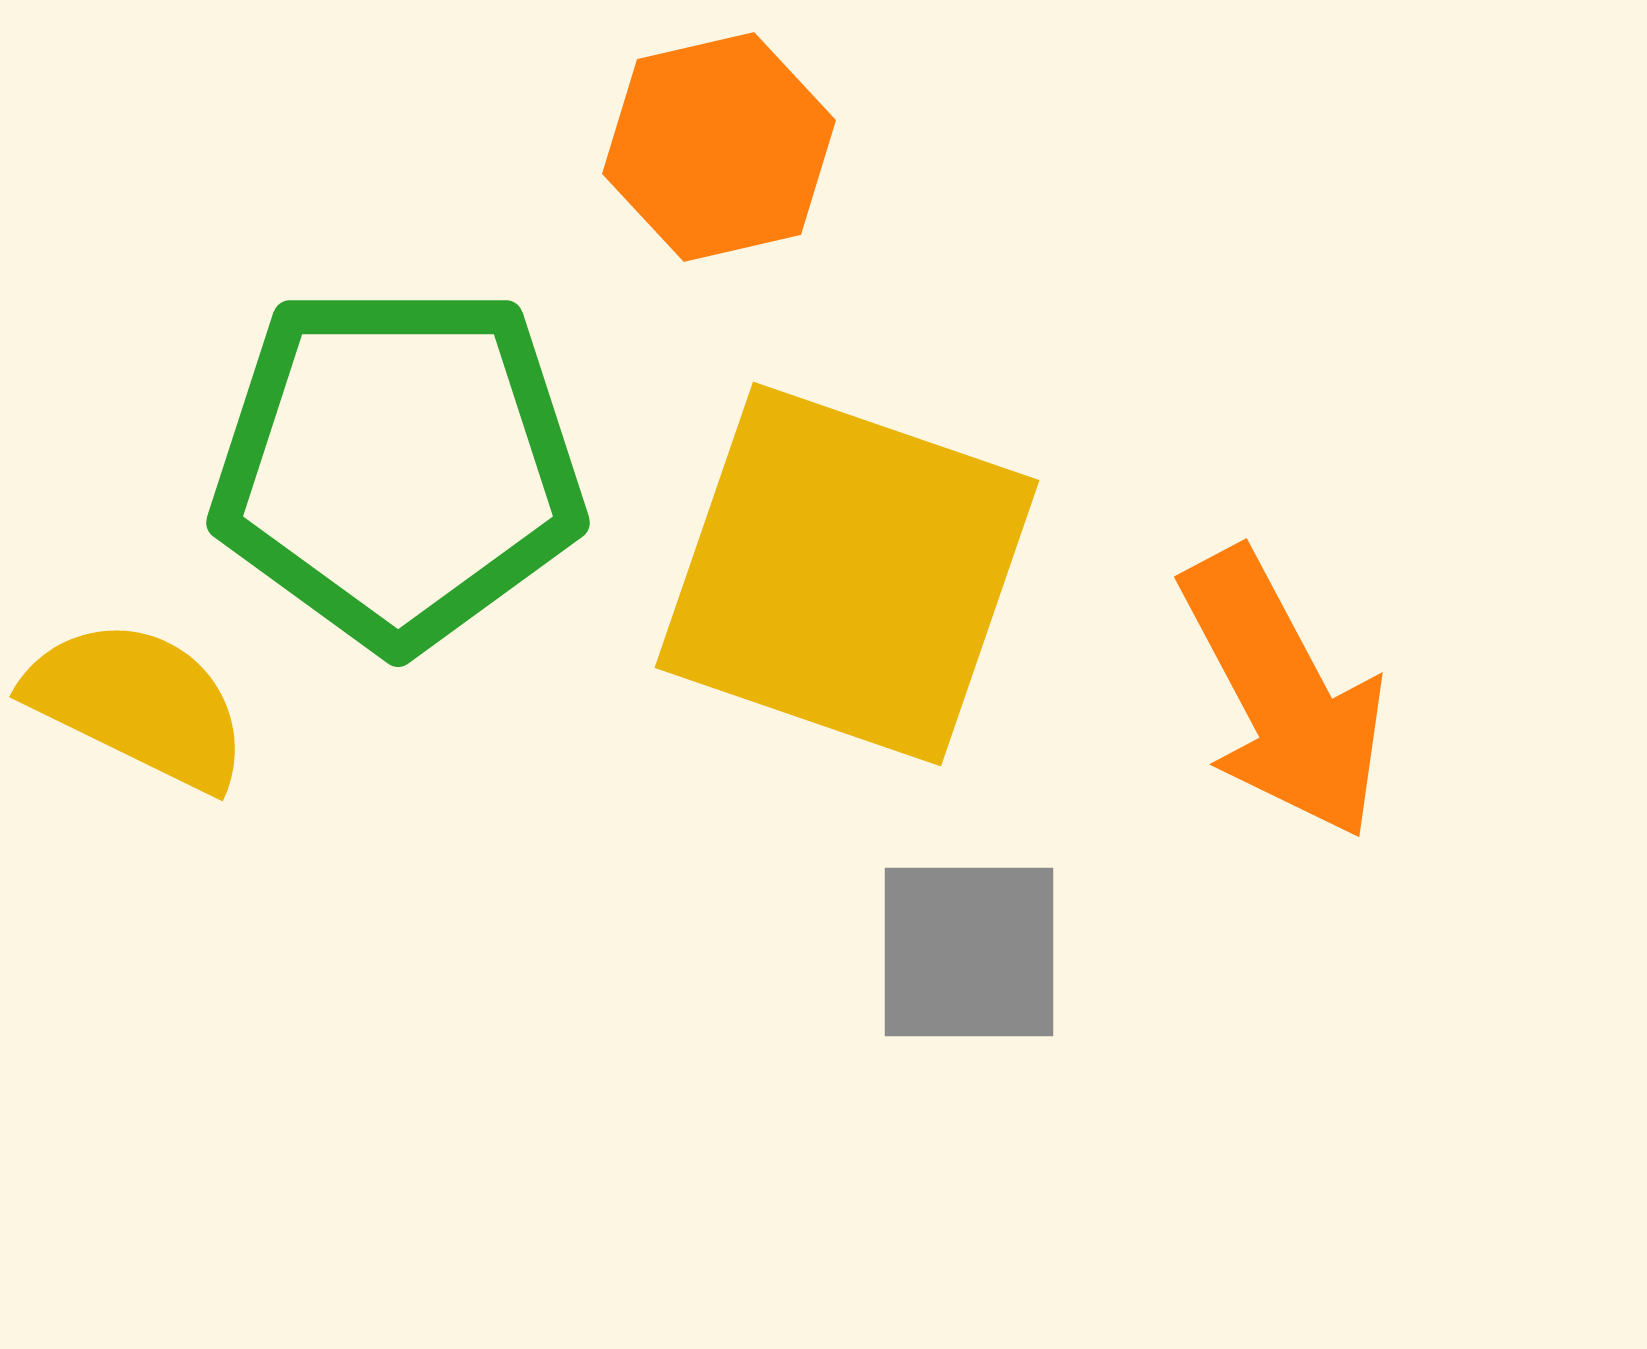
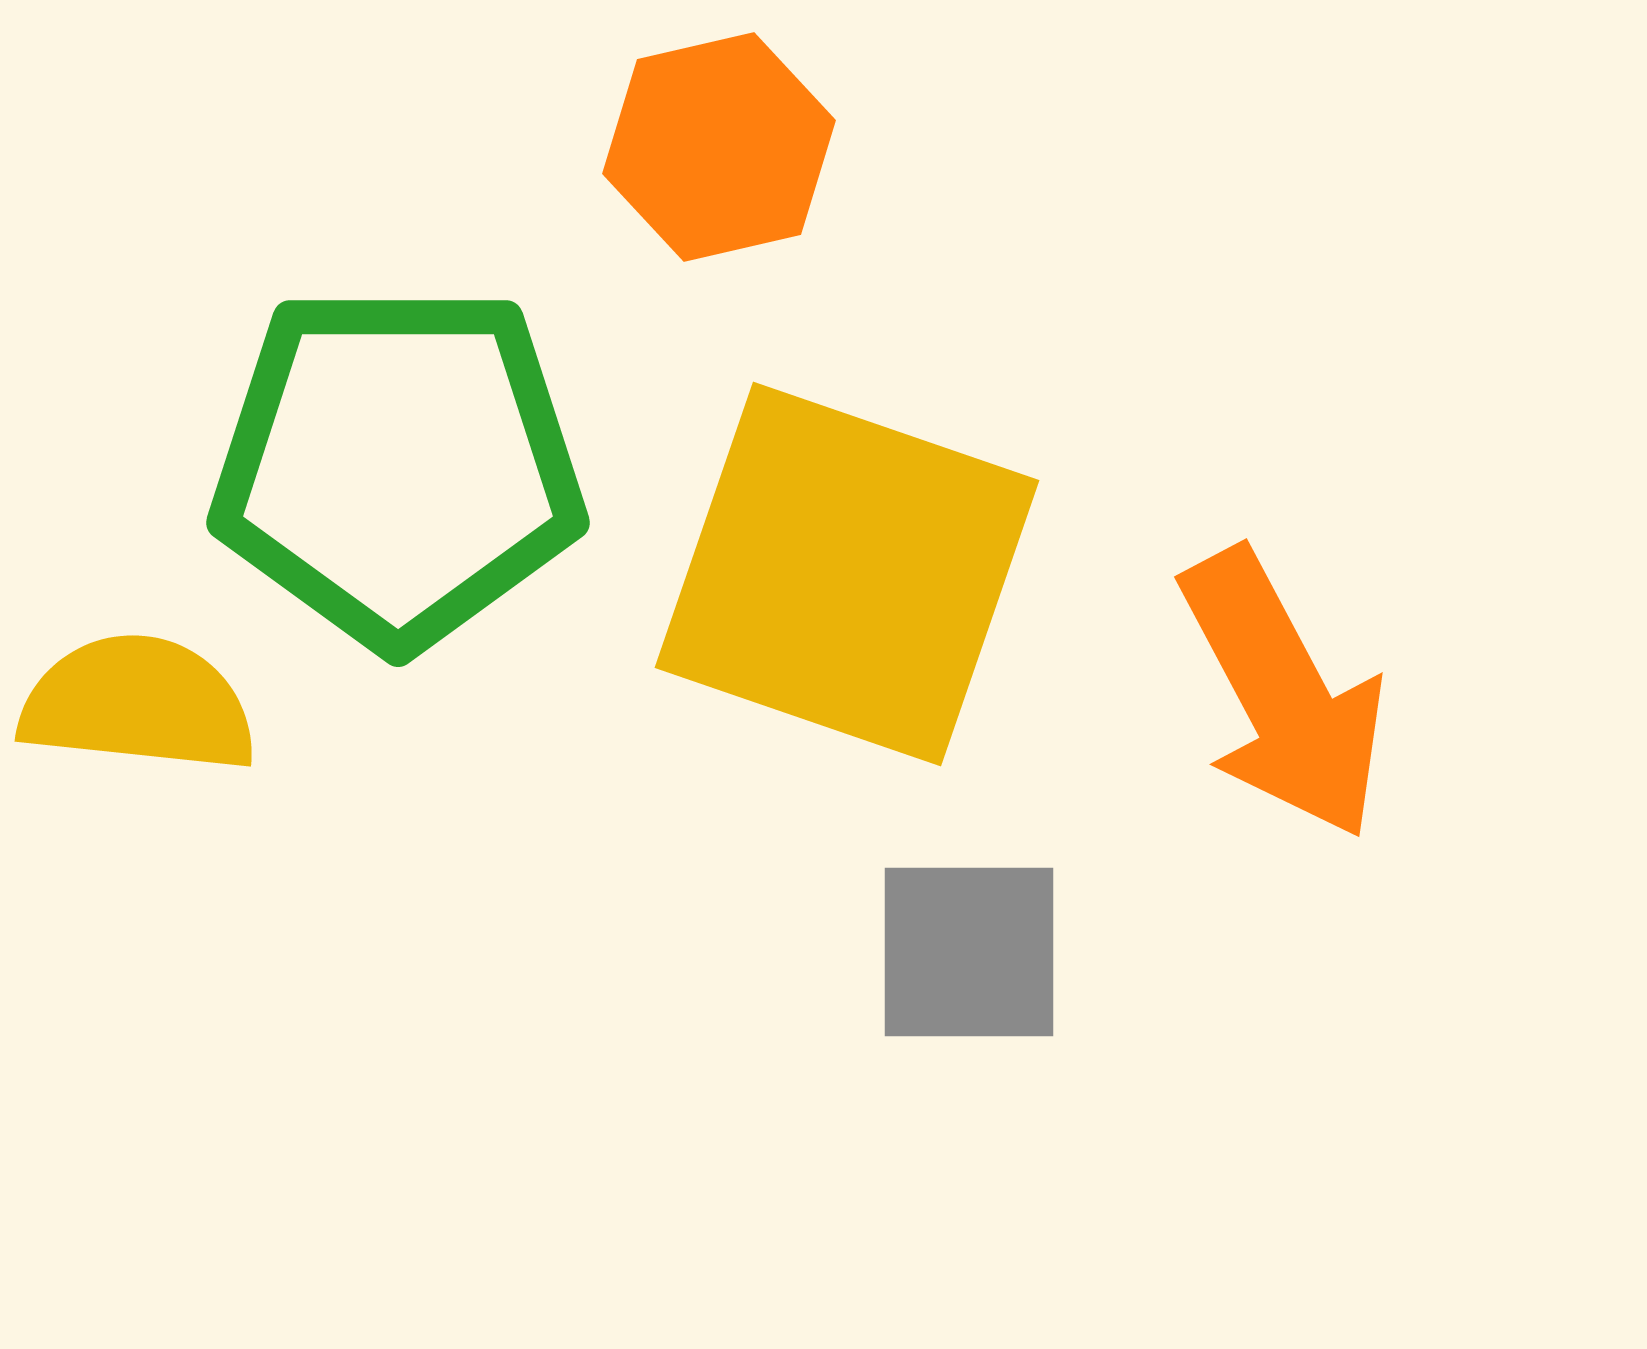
yellow semicircle: rotated 20 degrees counterclockwise
